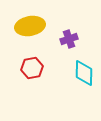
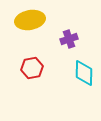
yellow ellipse: moved 6 px up
